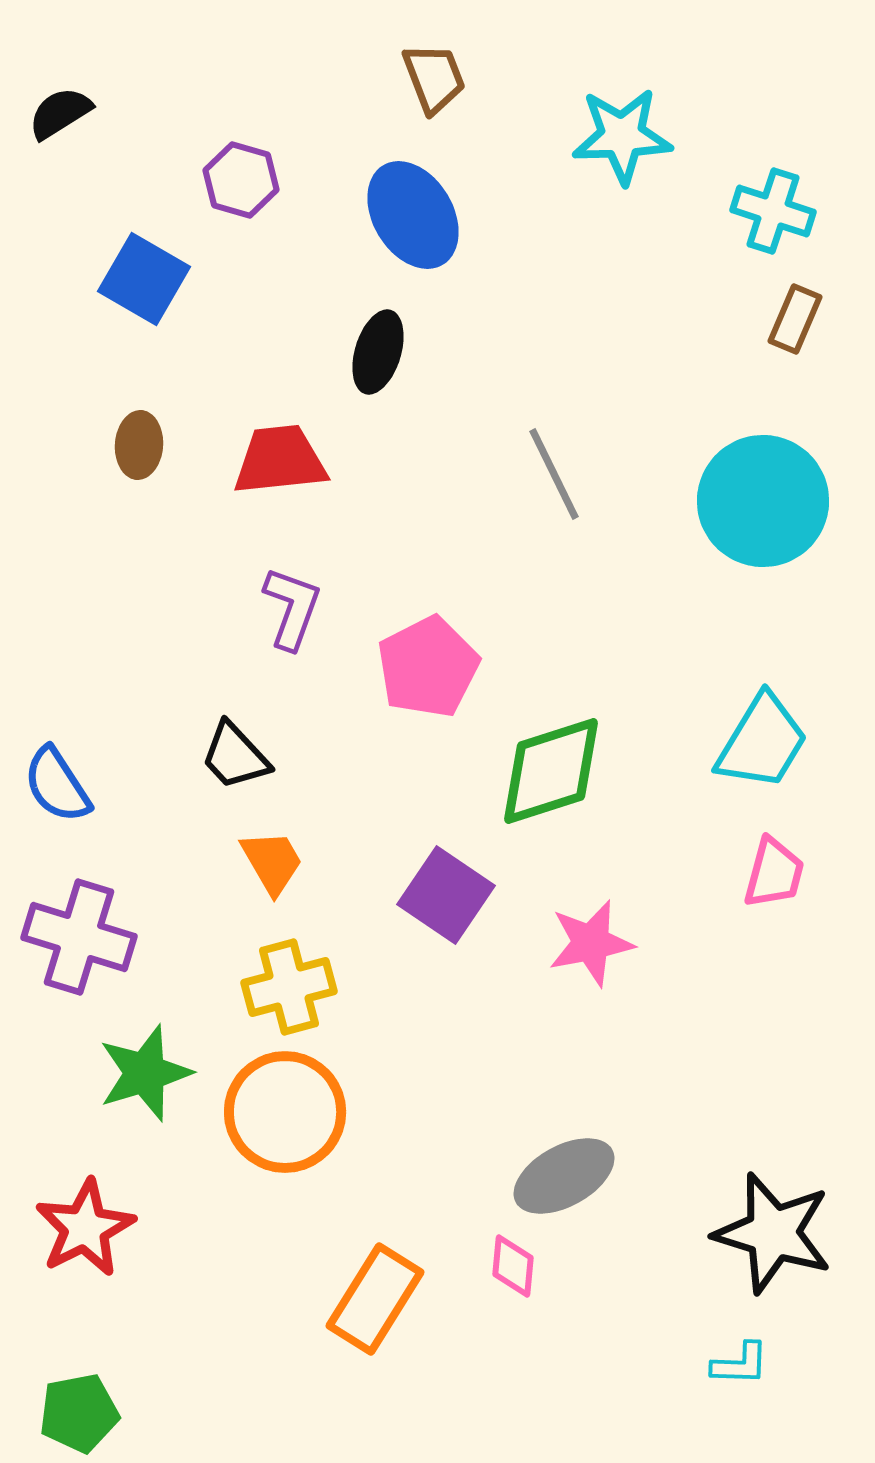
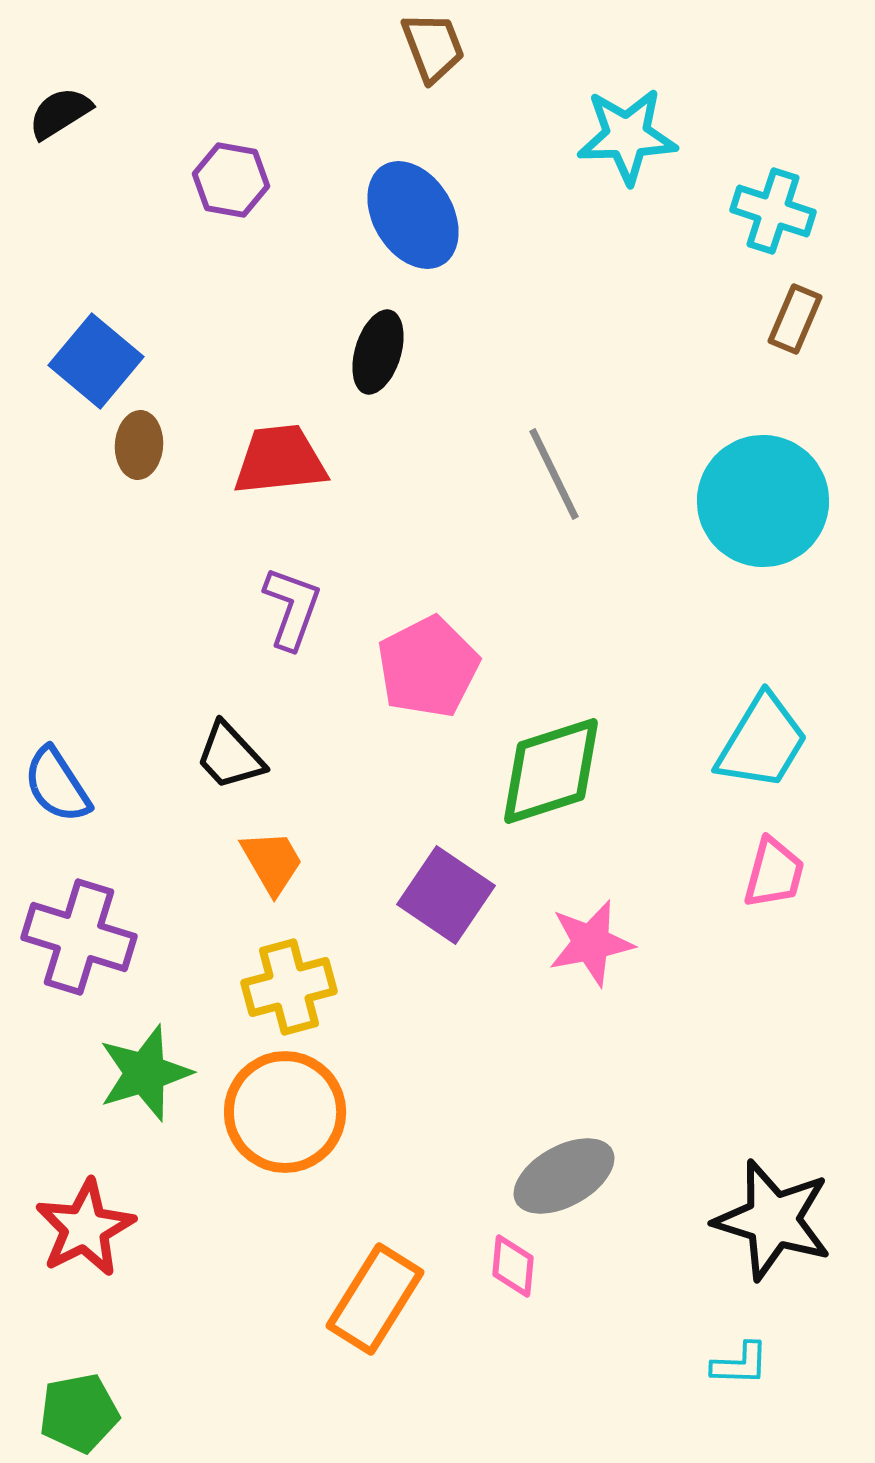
brown trapezoid: moved 1 px left, 31 px up
cyan star: moved 5 px right
purple hexagon: moved 10 px left; rotated 6 degrees counterclockwise
blue square: moved 48 px left, 82 px down; rotated 10 degrees clockwise
black trapezoid: moved 5 px left
black star: moved 13 px up
